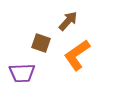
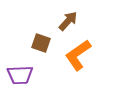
orange L-shape: moved 1 px right
purple trapezoid: moved 2 px left, 2 px down
